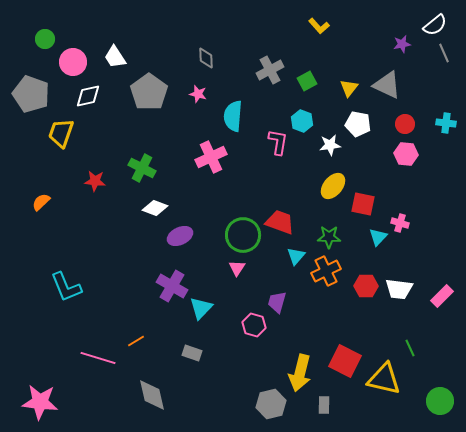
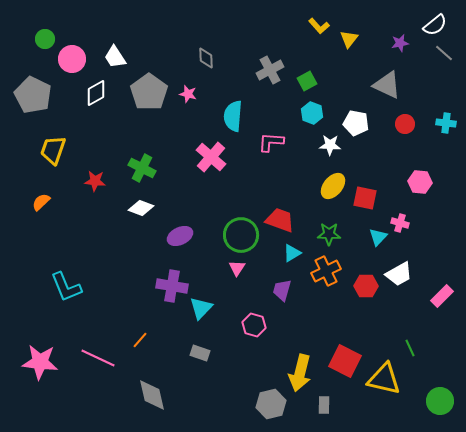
purple star at (402, 44): moved 2 px left, 1 px up
gray line at (444, 53): rotated 24 degrees counterclockwise
pink circle at (73, 62): moved 1 px left, 3 px up
yellow triangle at (349, 88): moved 49 px up
gray pentagon at (31, 94): moved 2 px right, 1 px down; rotated 6 degrees clockwise
pink star at (198, 94): moved 10 px left
white diamond at (88, 96): moved 8 px right, 3 px up; rotated 16 degrees counterclockwise
cyan hexagon at (302, 121): moved 10 px right, 8 px up
white pentagon at (358, 124): moved 2 px left, 1 px up
yellow trapezoid at (61, 133): moved 8 px left, 17 px down
pink L-shape at (278, 142): moved 7 px left; rotated 96 degrees counterclockwise
white star at (330, 145): rotated 10 degrees clockwise
pink hexagon at (406, 154): moved 14 px right, 28 px down
pink cross at (211, 157): rotated 24 degrees counterclockwise
red square at (363, 204): moved 2 px right, 6 px up
white diamond at (155, 208): moved 14 px left
red trapezoid at (280, 222): moved 2 px up
green circle at (243, 235): moved 2 px left
green star at (329, 237): moved 3 px up
cyan triangle at (296, 256): moved 4 px left, 3 px up; rotated 18 degrees clockwise
purple cross at (172, 286): rotated 20 degrees counterclockwise
white trapezoid at (399, 289): moved 15 px up; rotated 36 degrees counterclockwise
purple trapezoid at (277, 302): moved 5 px right, 12 px up
orange line at (136, 341): moved 4 px right, 1 px up; rotated 18 degrees counterclockwise
gray rectangle at (192, 353): moved 8 px right
pink line at (98, 358): rotated 8 degrees clockwise
pink star at (40, 402): moved 40 px up
